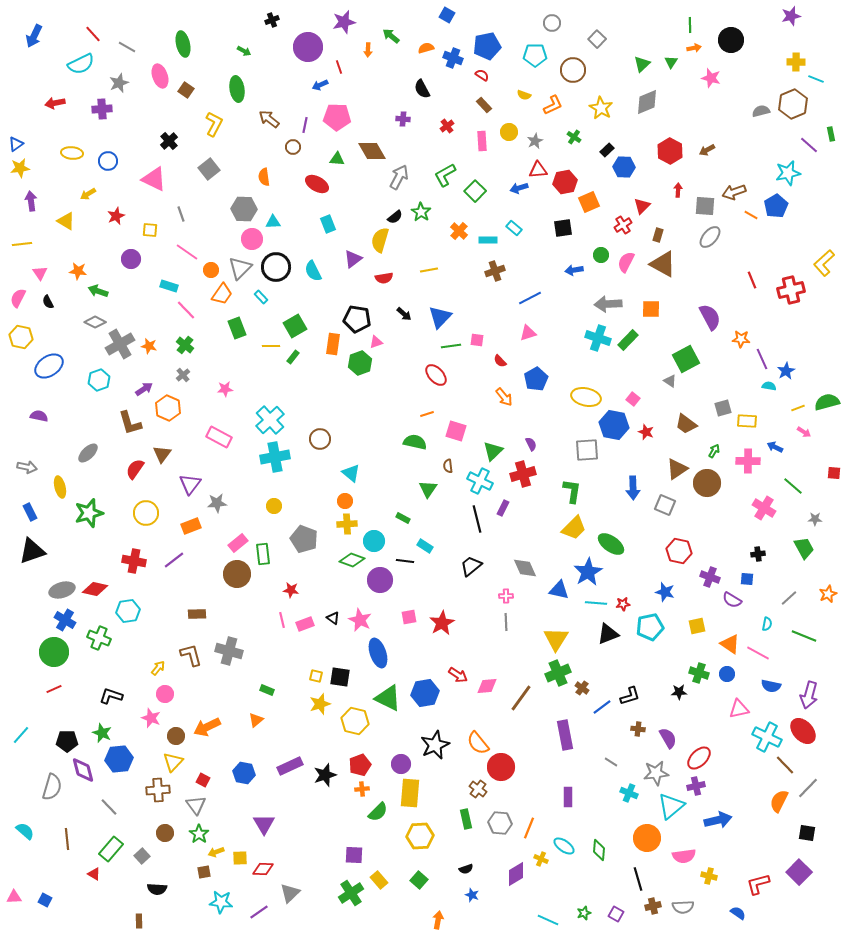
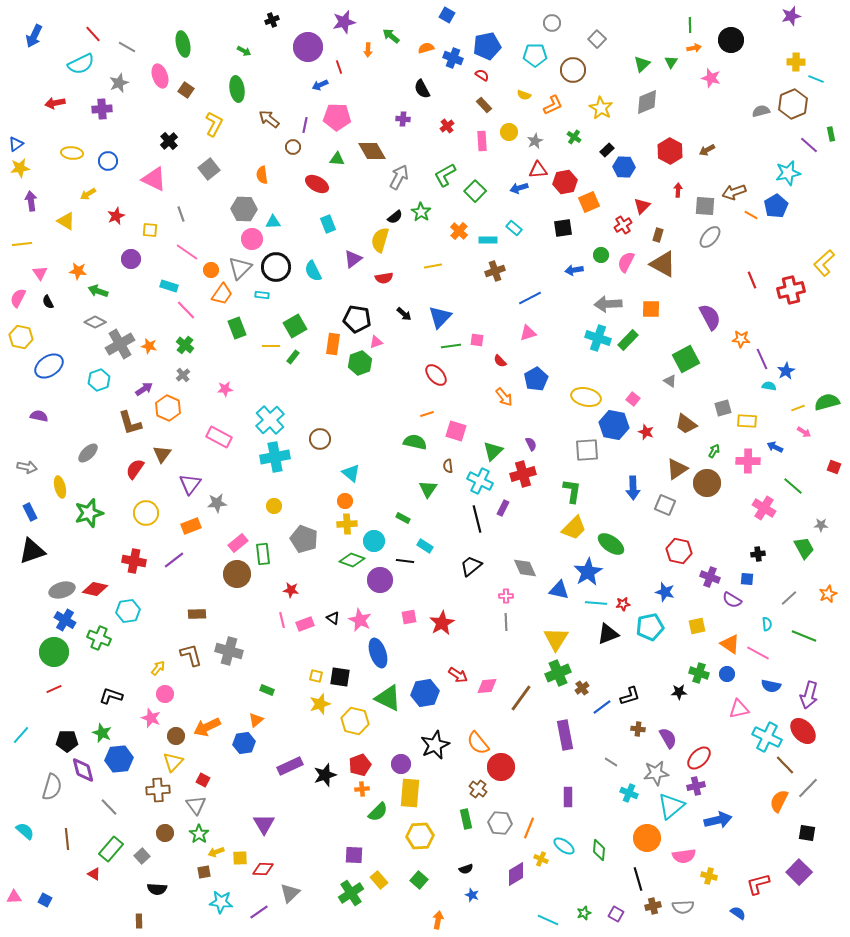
orange semicircle at (264, 177): moved 2 px left, 2 px up
yellow line at (429, 270): moved 4 px right, 4 px up
cyan rectangle at (261, 297): moved 1 px right, 2 px up; rotated 40 degrees counterclockwise
red square at (834, 473): moved 6 px up; rotated 16 degrees clockwise
gray star at (815, 519): moved 6 px right, 6 px down
cyan semicircle at (767, 624): rotated 16 degrees counterclockwise
brown cross at (582, 688): rotated 16 degrees clockwise
blue hexagon at (244, 773): moved 30 px up; rotated 20 degrees counterclockwise
